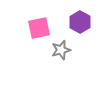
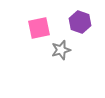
purple hexagon: rotated 10 degrees counterclockwise
